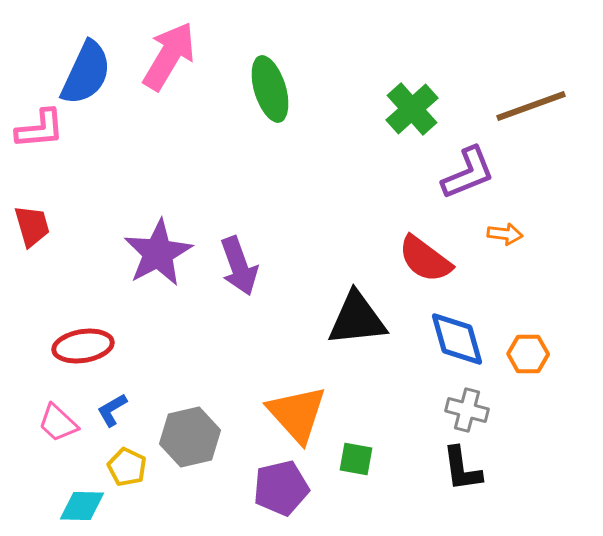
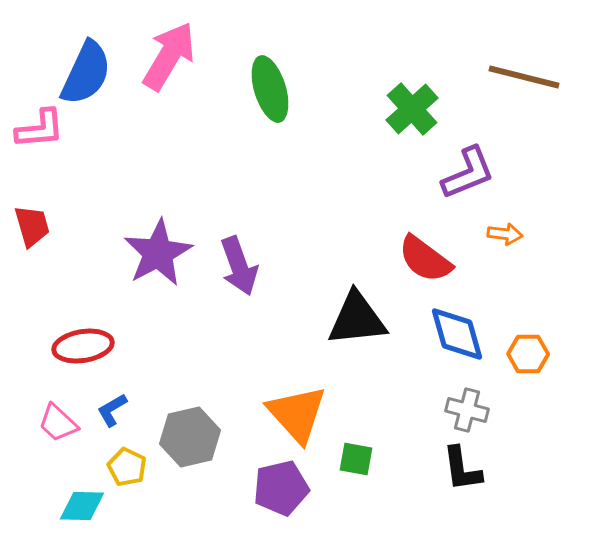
brown line: moved 7 px left, 29 px up; rotated 34 degrees clockwise
blue diamond: moved 5 px up
